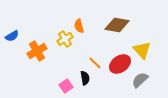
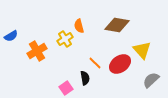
blue semicircle: moved 1 px left
gray semicircle: moved 11 px right
pink square: moved 2 px down
